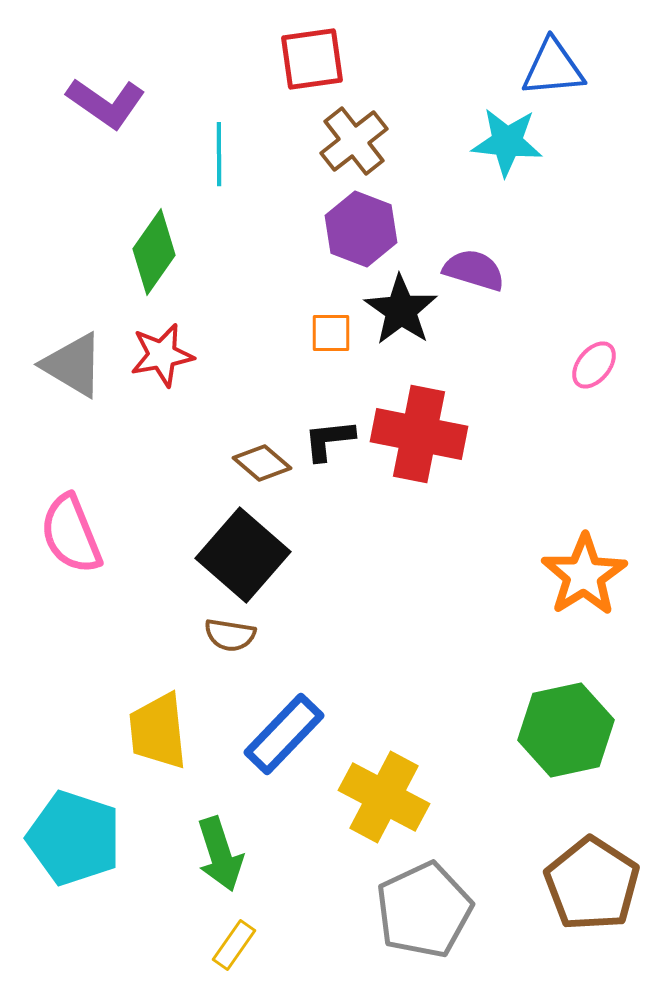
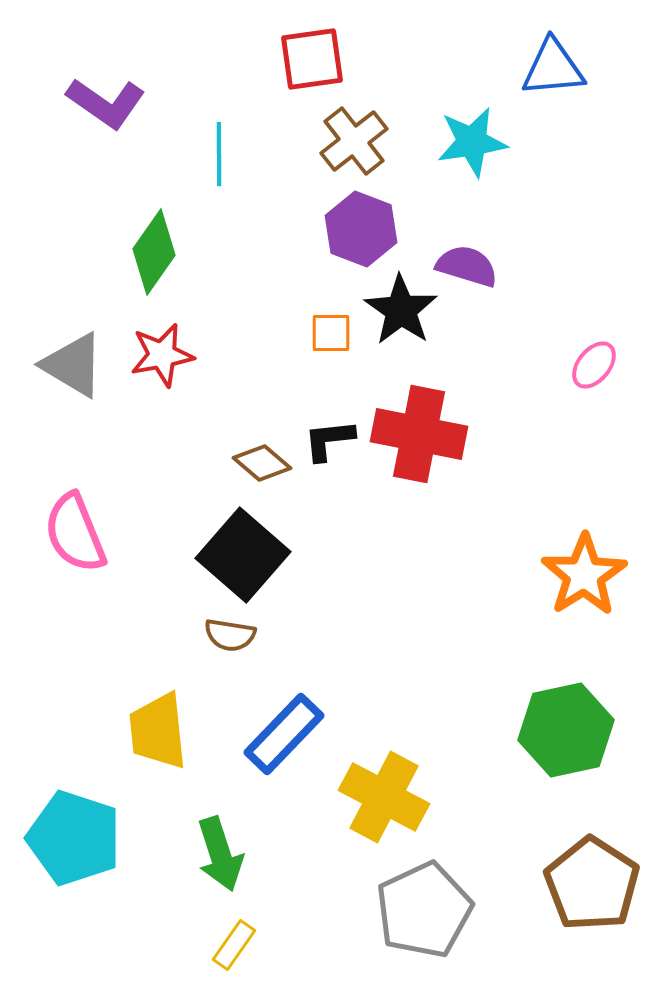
cyan star: moved 35 px left; rotated 14 degrees counterclockwise
purple semicircle: moved 7 px left, 4 px up
pink semicircle: moved 4 px right, 1 px up
